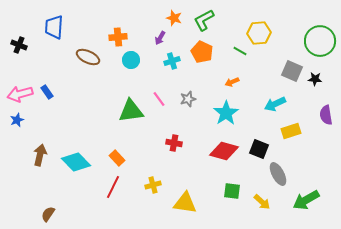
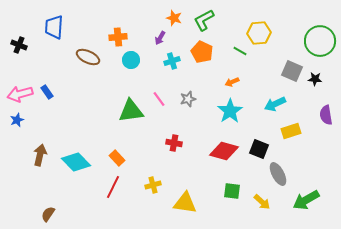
cyan star: moved 4 px right, 2 px up
